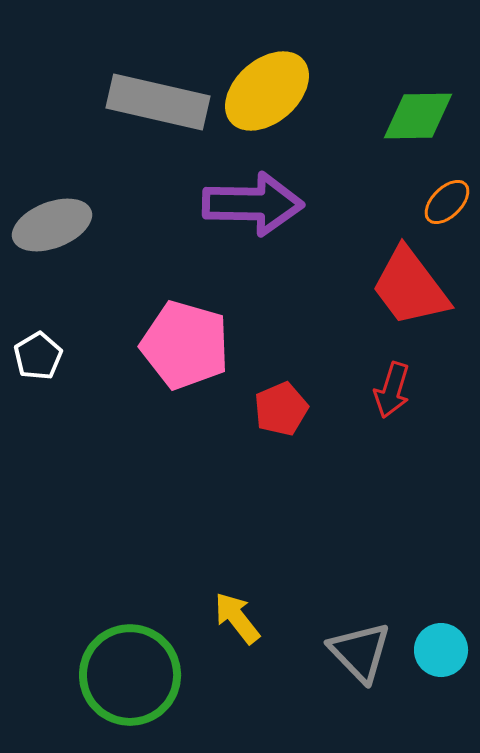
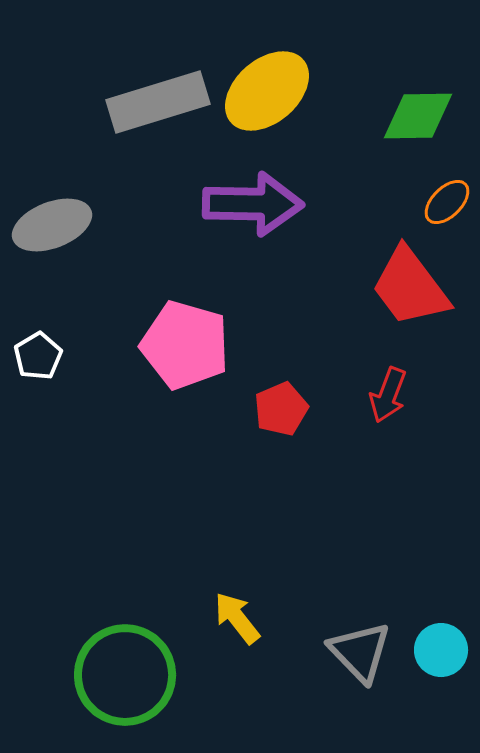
gray rectangle: rotated 30 degrees counterclockwise
red arrow: moved 4 px left, 5 px down; rotated 4 degrees clockwise
green circle: moved 5 px left
